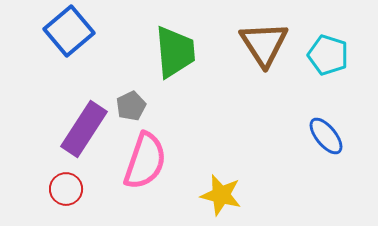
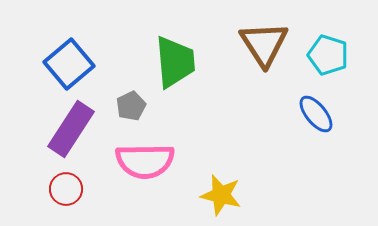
blue square: moved 33 px down
green trapezoid: moved 10 px down
purple rectangle: moved 13 px left
blue ellipse: moved 10 px left, 22 px up
pink semicircle: rotated 70 degrees clockwise
